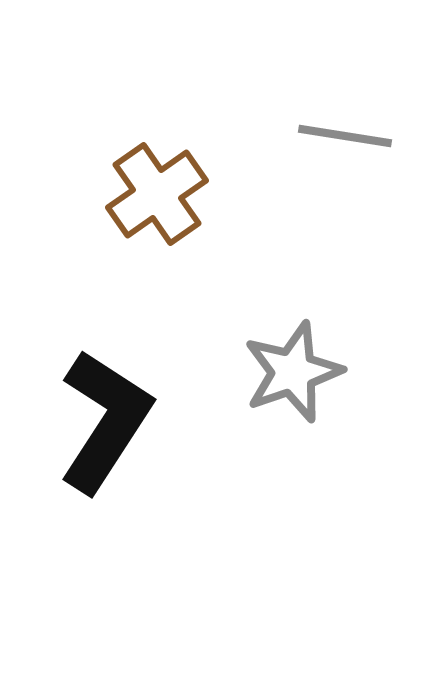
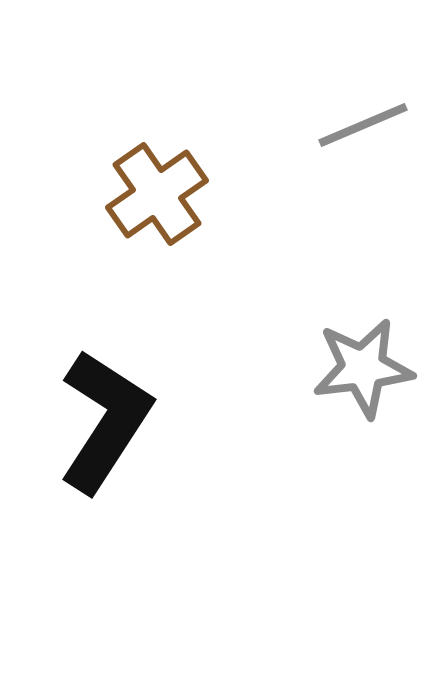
gray line: moved 18 px right, 11 px up; rotated 32 degrees counterclockwise
gray star: moved 70 px right, 4 px up; rotated 12 degrees clockwise
